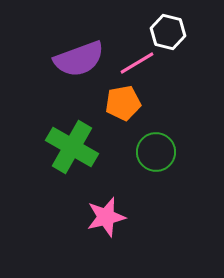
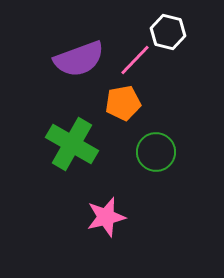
pink line: moved 2 px left, 3 px up; rotated 15 degrees counterclockwise
green cross: moved 3 px up
